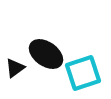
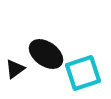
black triangle: moved 1 px down
